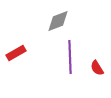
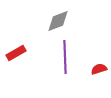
purple line: moved 5 px left
red semicircle: moved 2 px right, 1 px down; rotated 105 degrees clockwise
